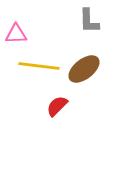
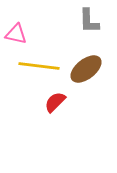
pink triangle: rotated 15 degrees clockwise
brown ellipse: moved 2 px right
red semicircle: moved 2 px left, 4 px up
